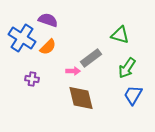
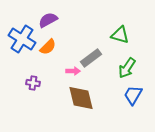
purple semicircle: rotated 48 degrees counterclockwise
blue cross: moved 1 px down
purple cross: moved 1 px right, 4 px down
